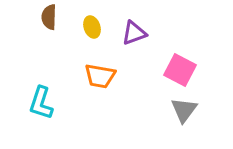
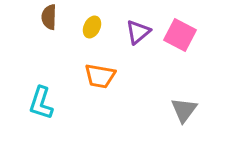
yellow ellipse: rotated 45 degrees clockwise
purple triangle: moved 4 px right, 1 px up; rotated 20 degrees counterclockwise
pink square: moved 35 px up
